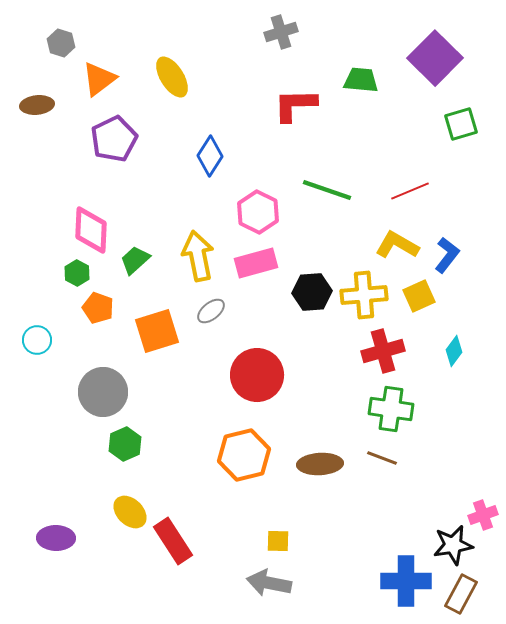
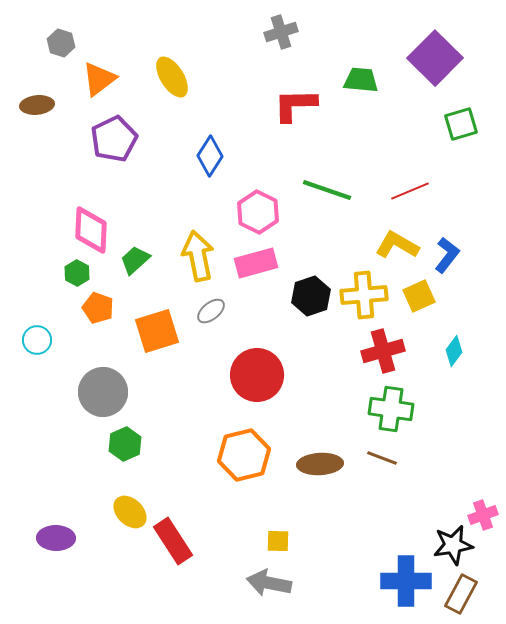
black hexagon at (312, 292): moved 1 px left, 4 px down; rotated 15 degrees counterclockwise
